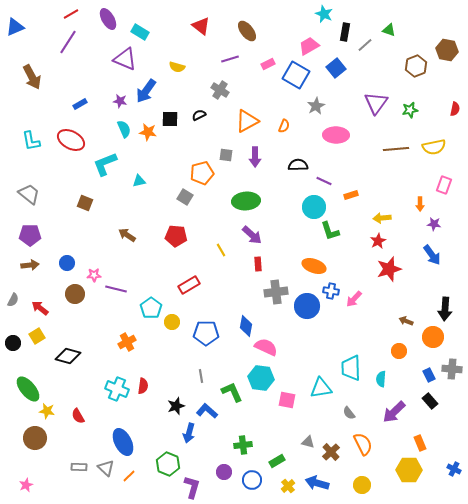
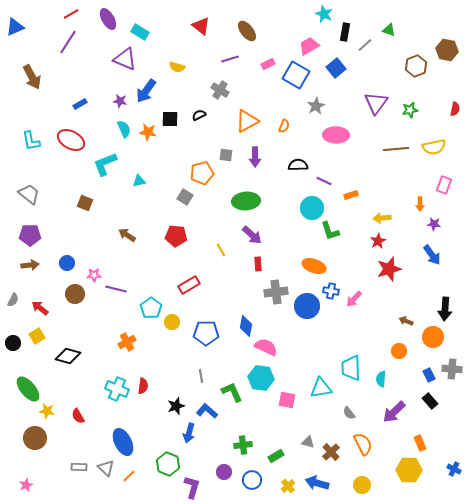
cyan circle at (314, 207): moved 2 px left, 1 px down
green rectangle at (277, 461): moved 1 px left, 5 px up
